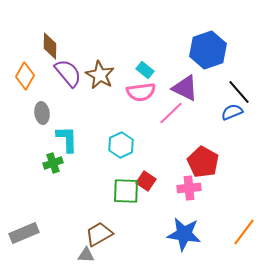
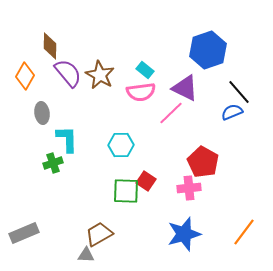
cyan hexagon: rotated 25 degrees clockwise
blue star: rotated 24 degrees counterclockwise
